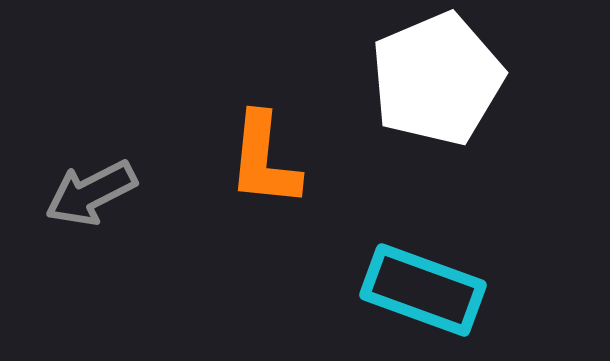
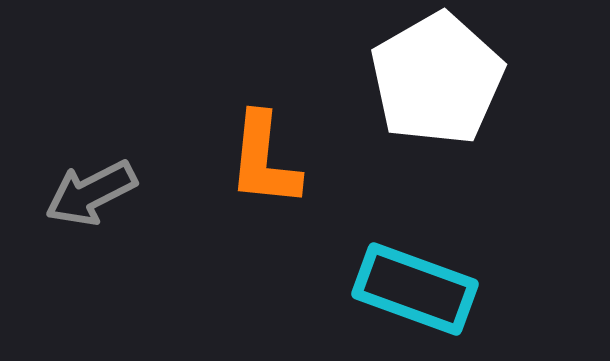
white pentagon: rotated 7 degrees counterclockwise
cyan rectangle: moved 8 px left, 1 px up
